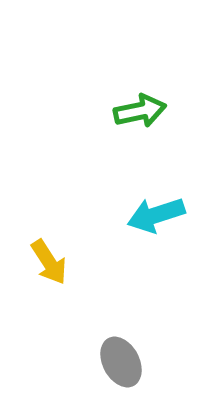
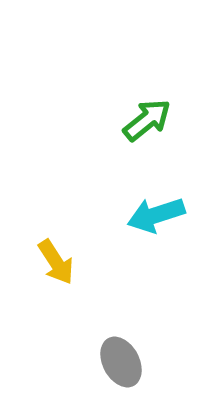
green arrow: moved 7 px right, 9 px down; rotated 27 degrees counterclockwise
yellow arrow: moved 7 px right
